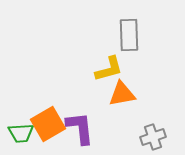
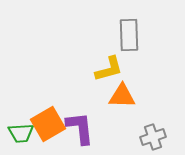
orange triangle: moved 2 px down; rotated 12 degrees clockwise
